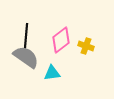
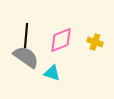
pink diamond: rotated 16 degrees clockwise
yellow cross: moved 9 px right, 4 px up
cyan triangle: rotated 24 degrees clockwise
